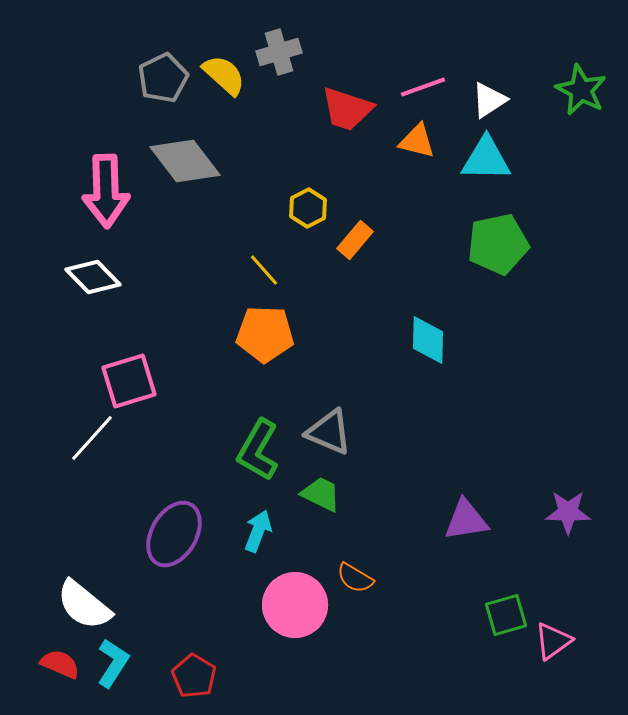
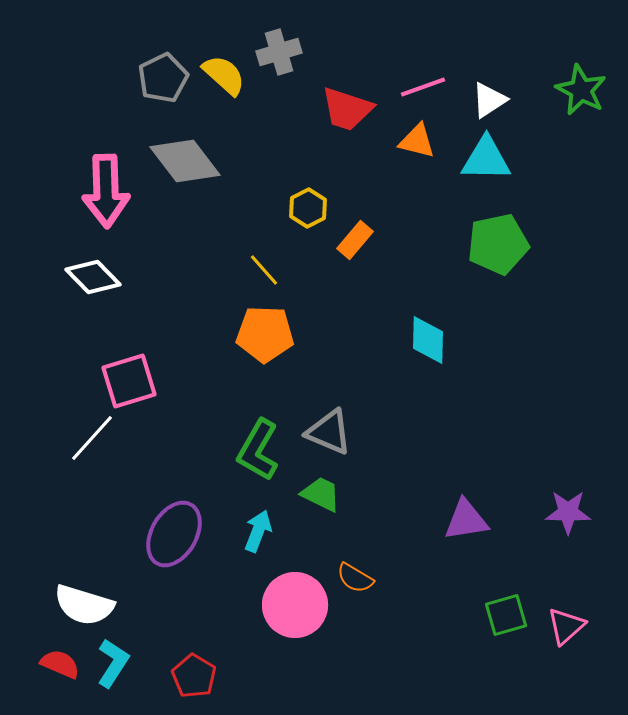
white semicircle: rotated 22 degrees counterclockwise
pink triangle: moved 13 px right, 15 px up; rotated 6 degrees counterclockwise
